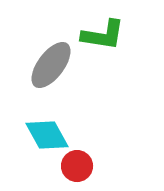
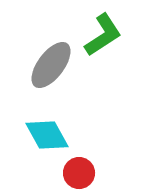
green L-shape: rotated 42 degrees counterclockwise
red circle: moved 2 px right, 7 px down
